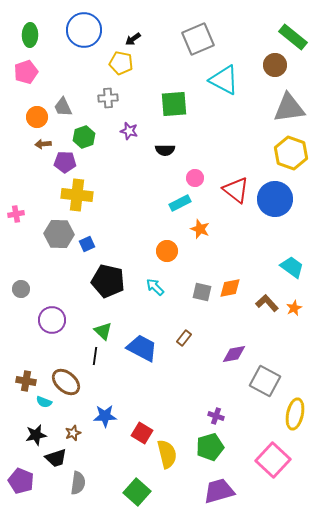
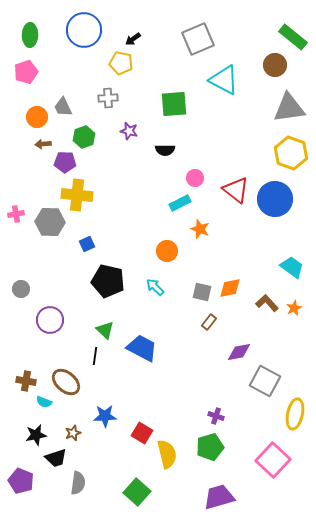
gray hexagon at (59, 234): moved 9 px left, 12 px up
purple circle at (52, 320): moved 2 px left
green triangle at (103, 331): moved 2 px right, 1 px up
brown rectangle at (184, 338): moved 25 px right, 16 px up
purple diamond at (234, 354): moved 5 px right, 2 px up
purple trapezoid at (219, 491): moved 6 px down
